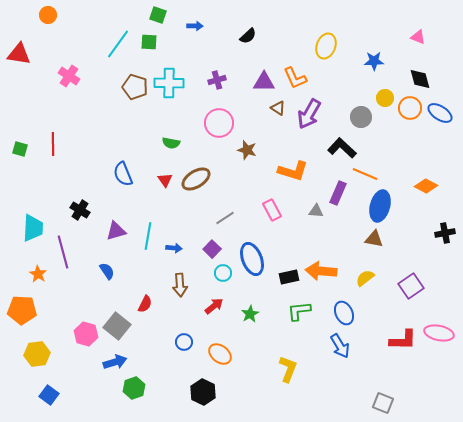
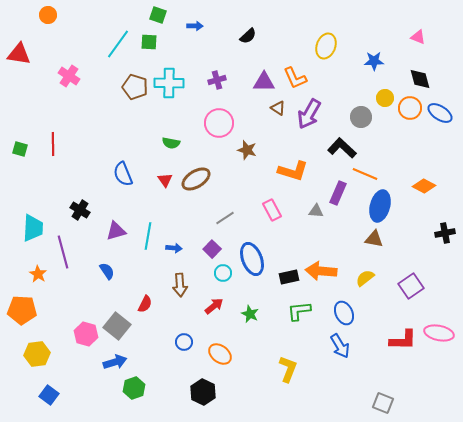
orange diamond at (426, 186): moved 2 px left
green star at (250, 314): rotated 18 degrees counterclockwise
